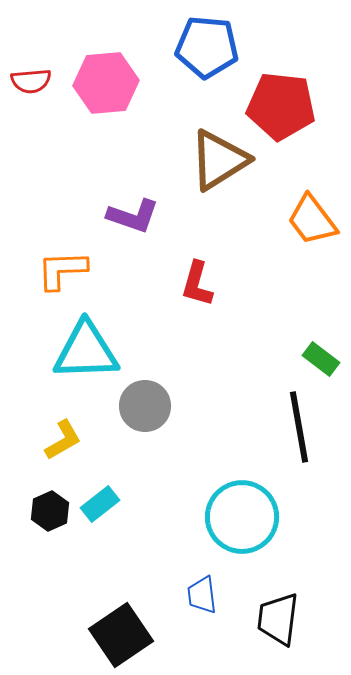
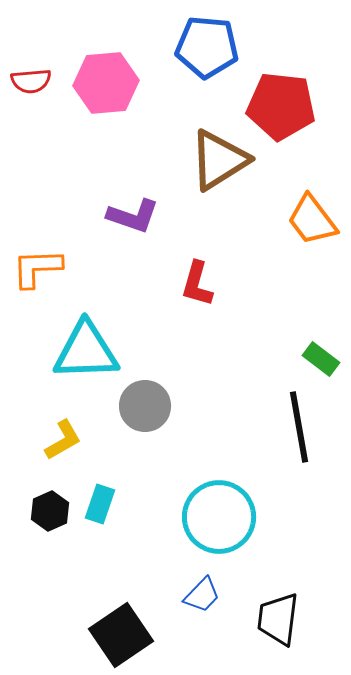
orange L-shape: moved 25 px left, 2 px up
cyan rectangle: rotated 33 degrees counterclockwise
cyan circle: moved 23 px left
blue trapezoid: rotated 129 degrees counterclockwise
